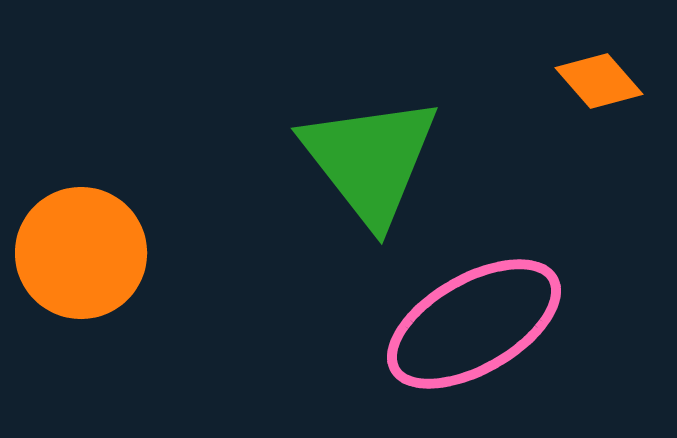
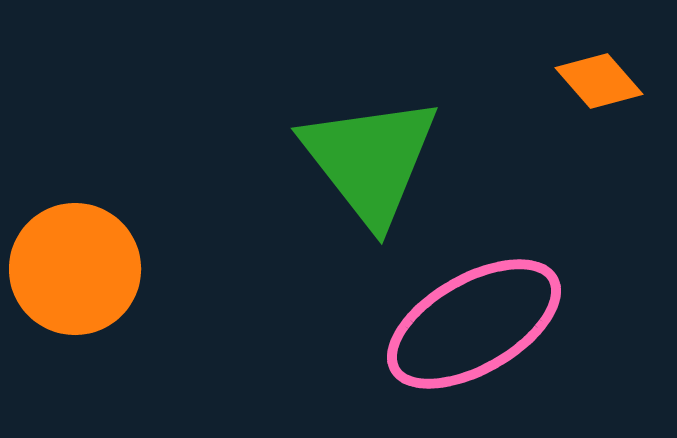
orange circle: moved 6 px left, 16 px down
